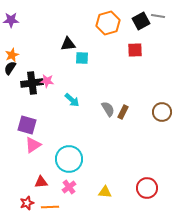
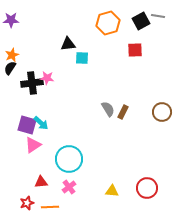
pink star: moved 3 px up
cyan arrow: moved 31 px left, 23 px down
yellow triangle: moved 7 px right, 1 px up
